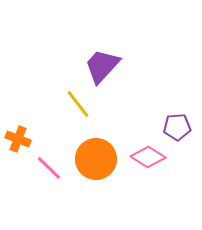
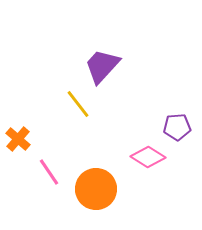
orange cross: rotated 20 degrees clockwise
orange circle: moved 30 px down
pink line: moved 4 px down; rotated 12 degrees clockwise
